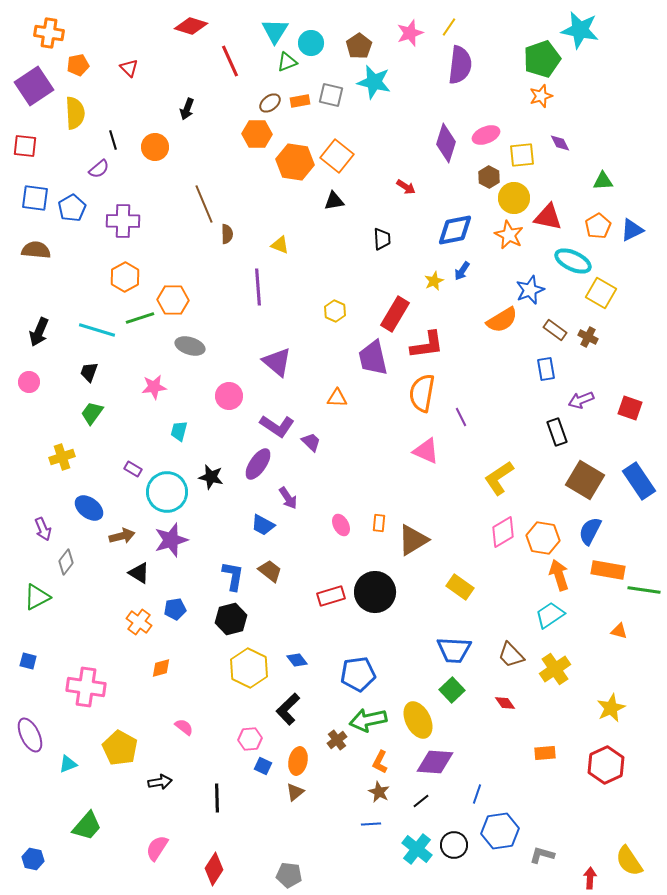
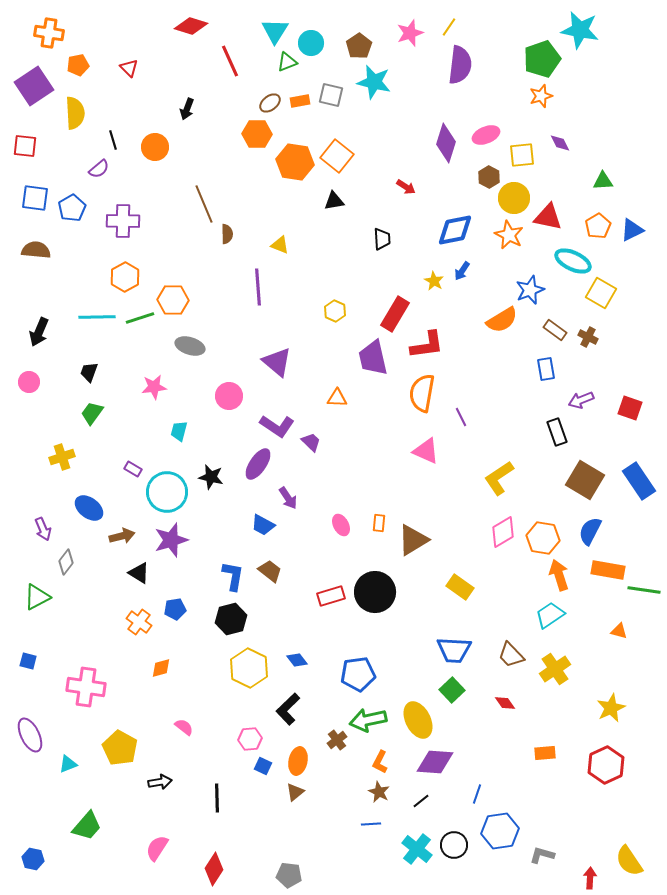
yellow star at (434, 281): rotated 18 degrees counterclockwise
cyan line at (97, 330): moved 13 px up; rotated 18 degrees counterclockwise
